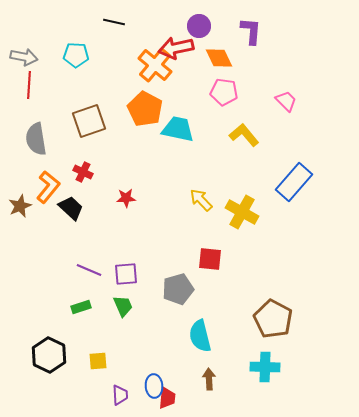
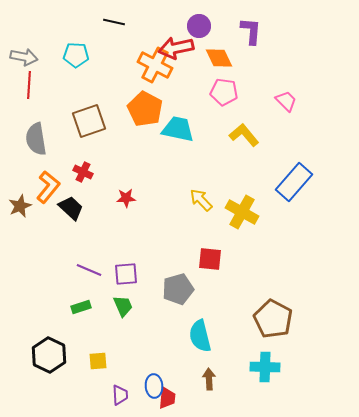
orange cross: rotated 12 degrees counterclockwise
